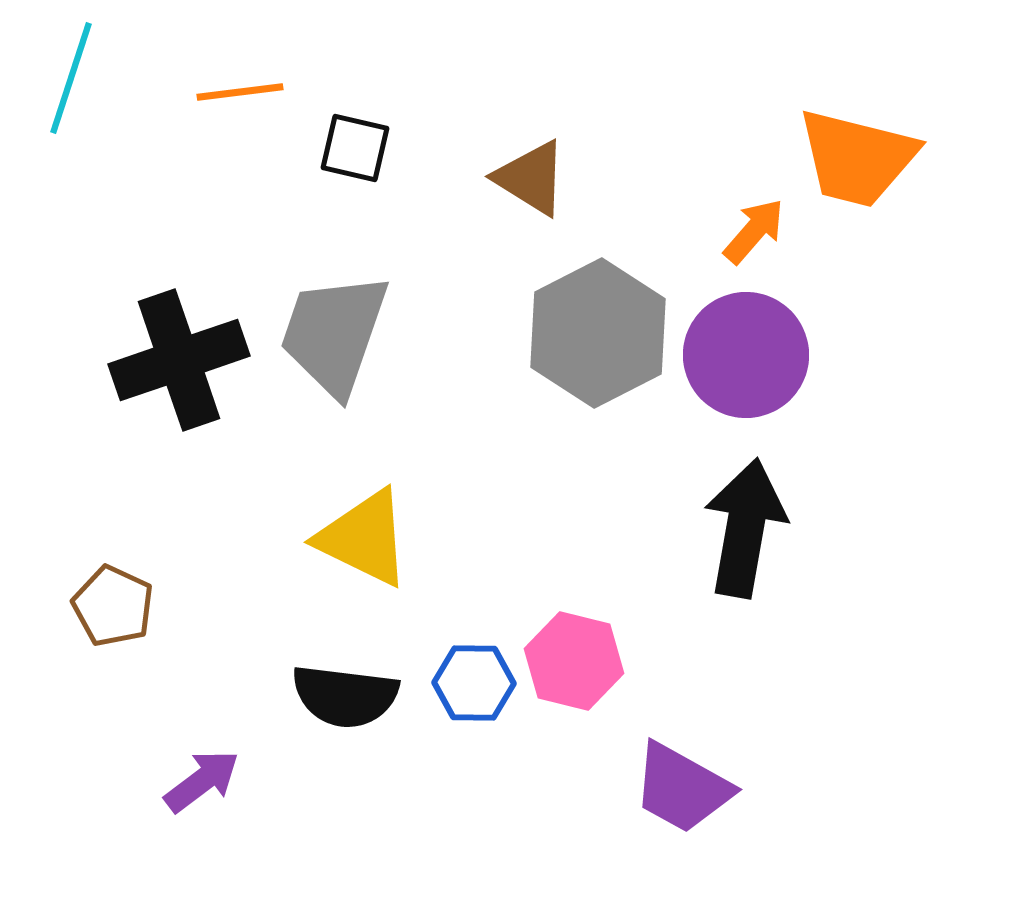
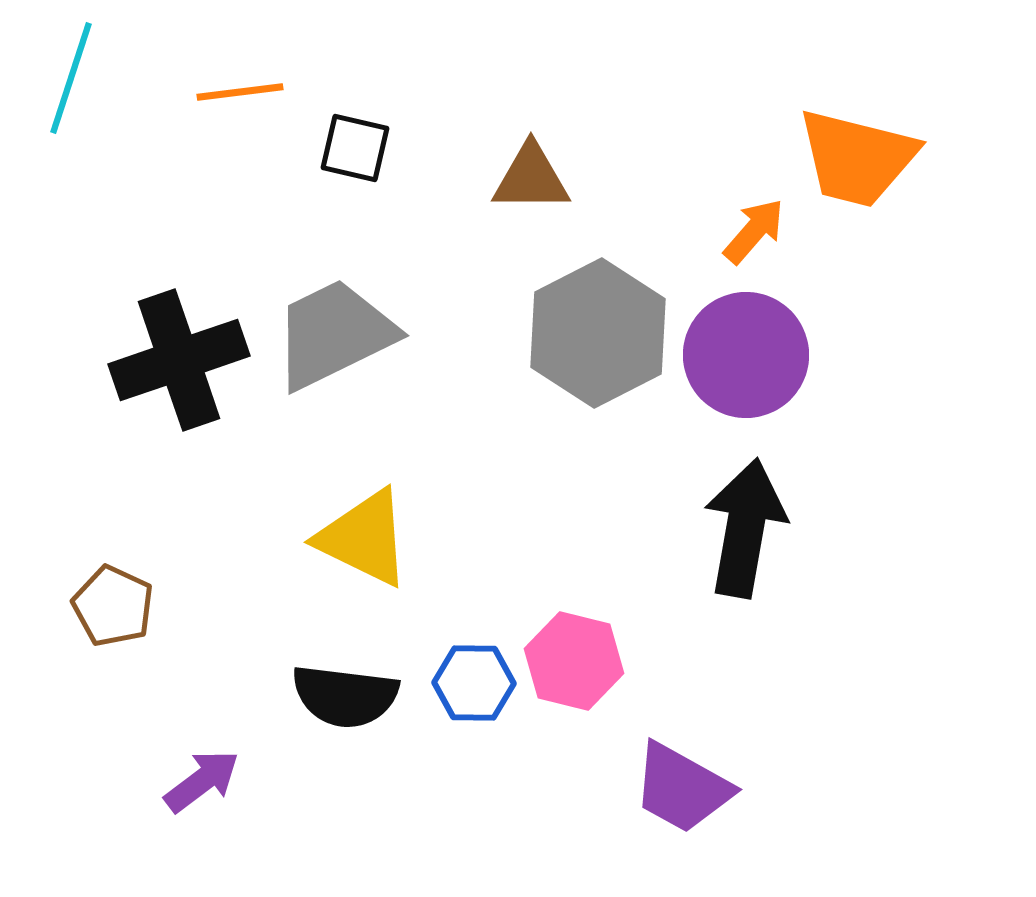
brown triangle: rotated 32 degrees counterclockwise
gray trapezoid: rotated 45 degrees clockwise
